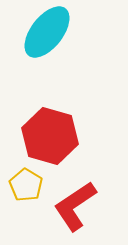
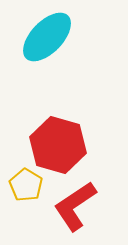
cyan ellipse: moved 5 px down; rotated 6 degrees clockwise
red hexagon: moved 8 px right, 9 px down
